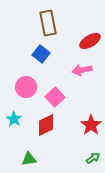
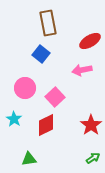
pink circle: moved 1 px left, 1 px down
